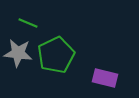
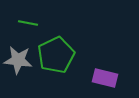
green line: rotated 12 degrees counterclockwise
gray star: moved 7 px down
